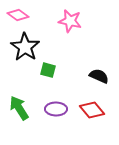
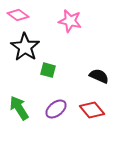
purple ellipse: rotated 40 degrees counterclockwise
